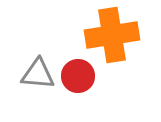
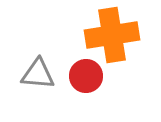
red circle: moved 8 px right
